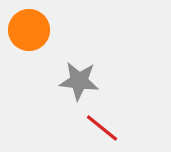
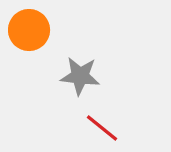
gray star: moved 1 px right, 5 px up
